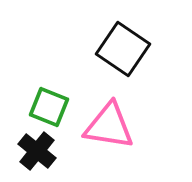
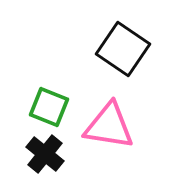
black cross: moved 8 px right, 3 px down
